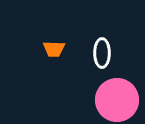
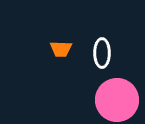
orange trapezoid: moved 7 px right
